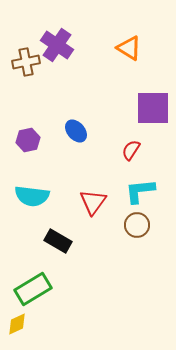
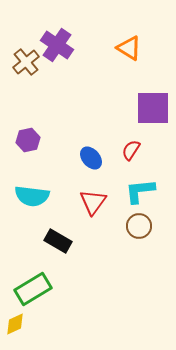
brown cross: rotated 28 degrees counterclockwise
blue ellipse: moved 15 px right, 27 px down
brown circle: moved 2 px right, 1 px down
yellow diamond: moved 2 px left
